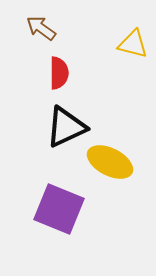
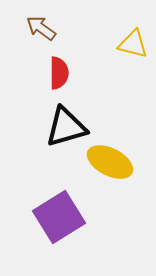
black triangle: rotated 9 degrees clockwise
purple square: moved 8 px down; rotated 36 degrees clockwise
